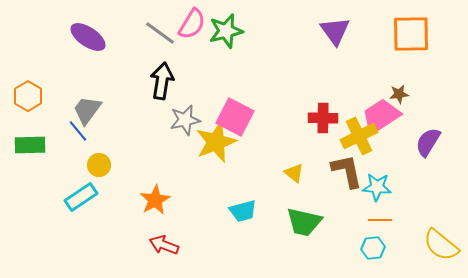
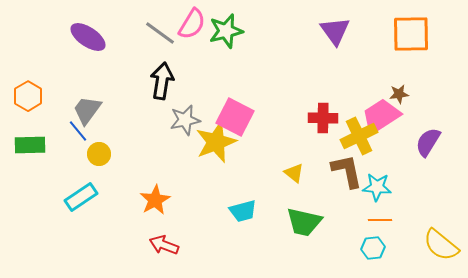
yellow circle: moved 11 px up
